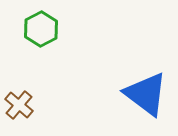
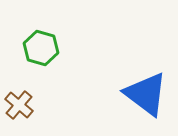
green hexagon: moved 19 px down; rotated 16 degrees counterclockwise
